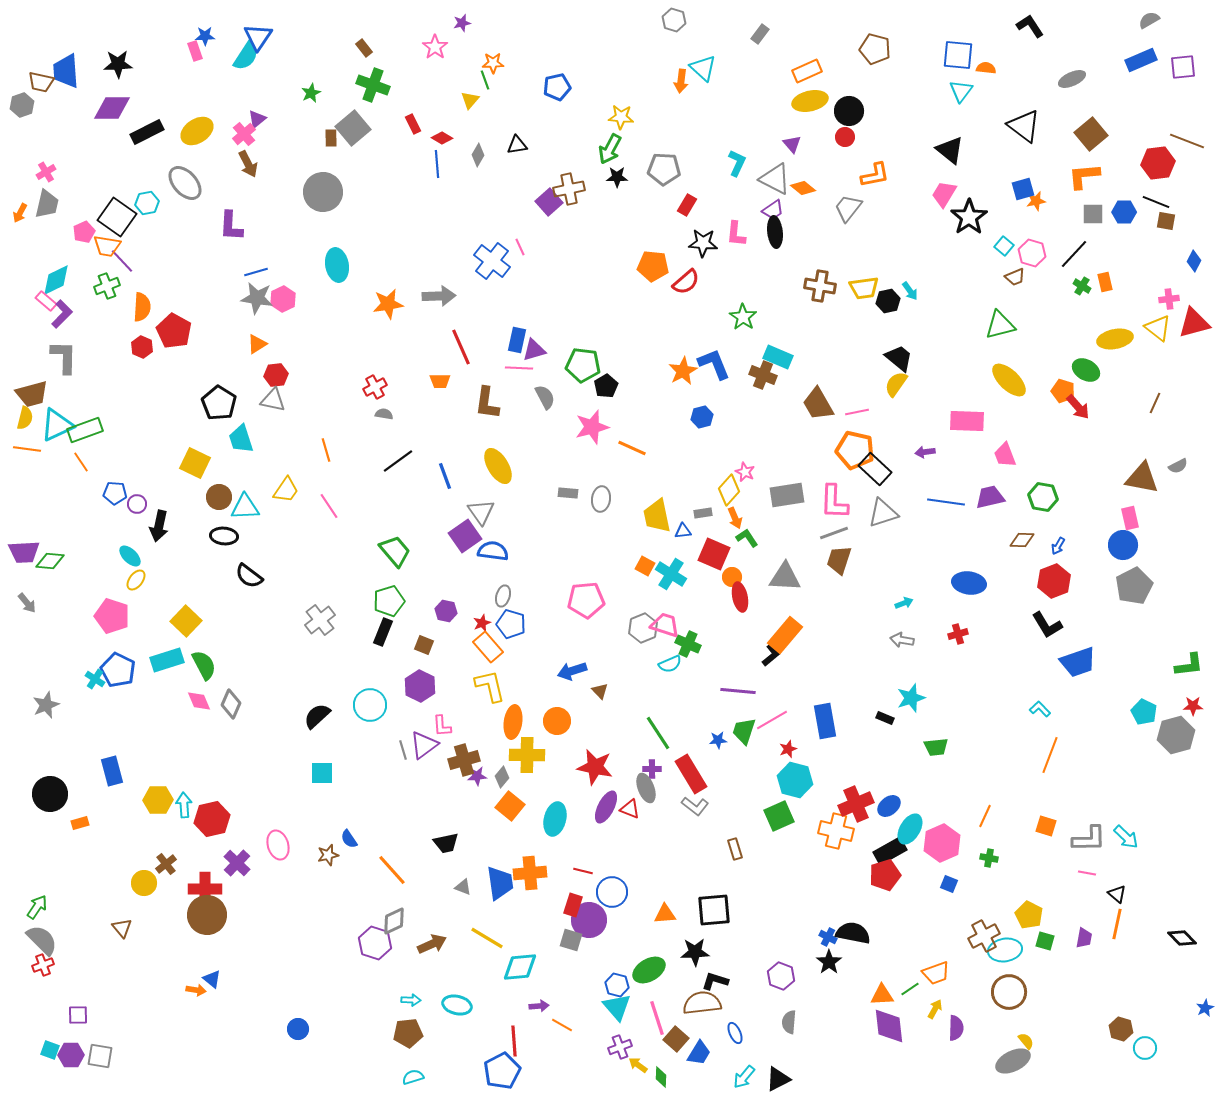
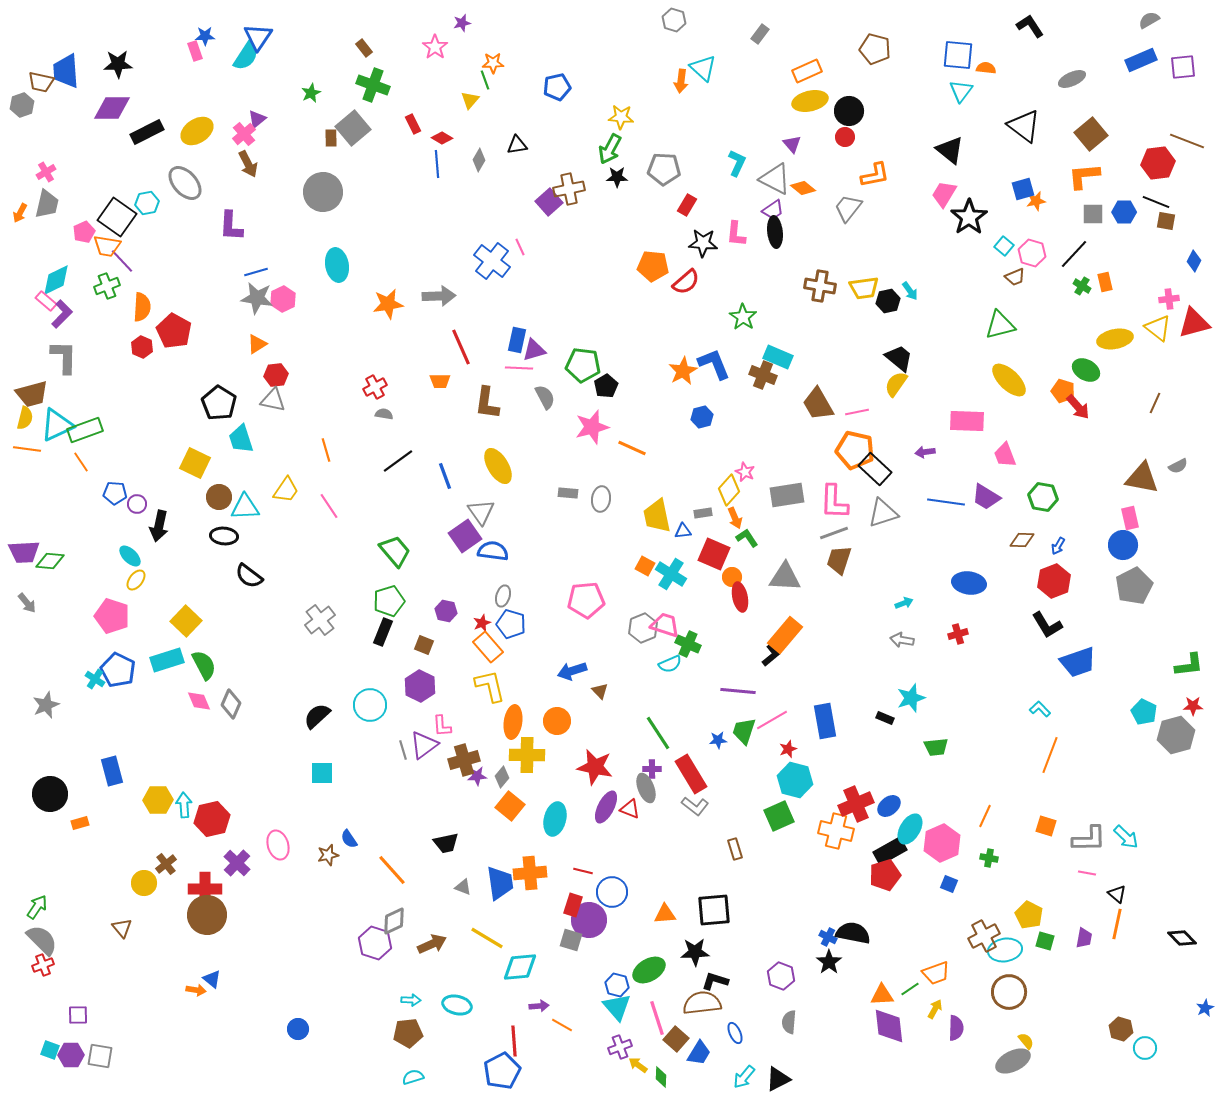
gray diamond at (478, 155): moved 1 px right, 5 px down
purple trapezoid at (990, 497): moved 4 px left; rotated 136 degrees counterclockwise
